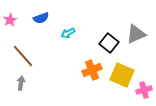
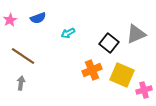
blue semicircle: moved 3 px left
brown line: rotated 15 degrees counterclockwise
